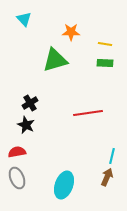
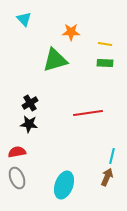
black star: moved 3 px right, 1 px up; rotated 18 degrees counterclockwise
